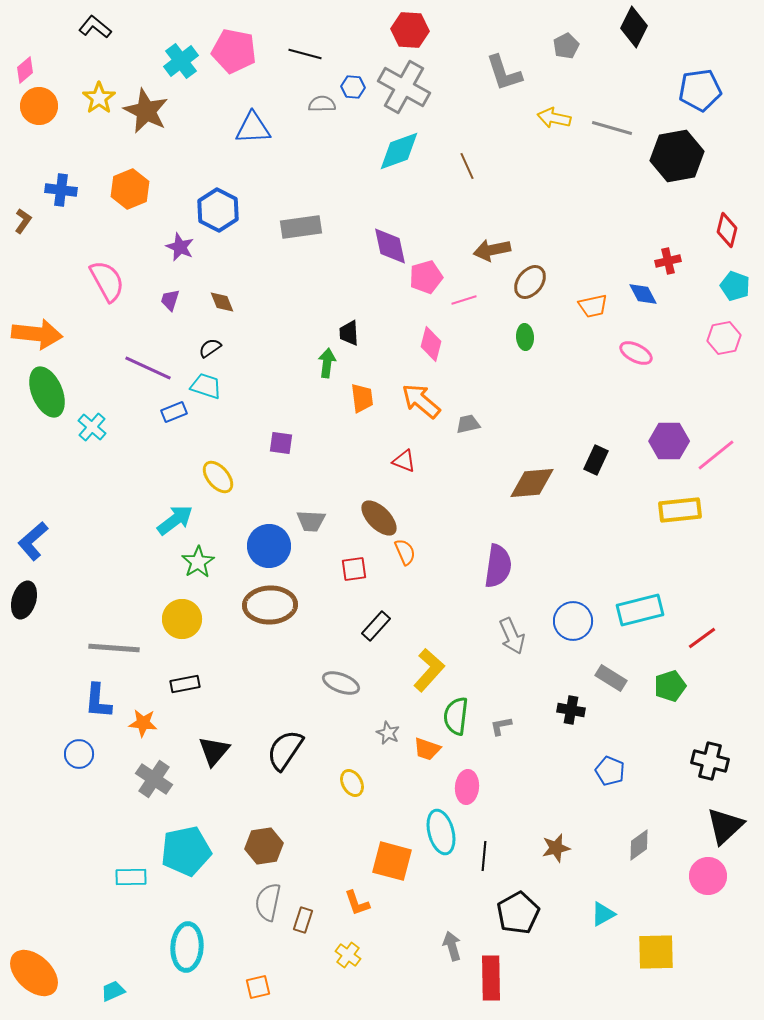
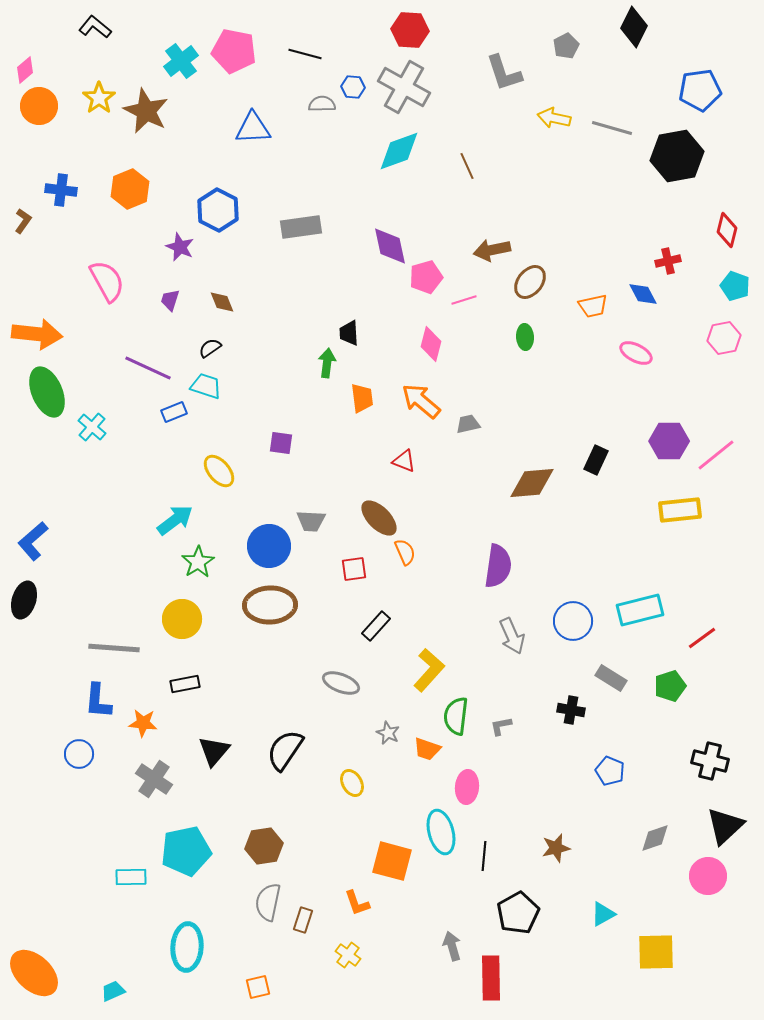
yellow ellipse at (218, 477): moved 1 px right, 6 px up
gray diamond at (639, 845): moved 16 px right, 7 px up; rotated 16 degrees clockwise
